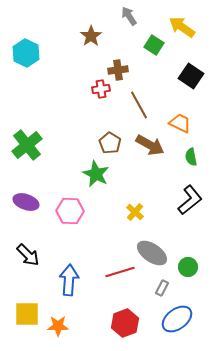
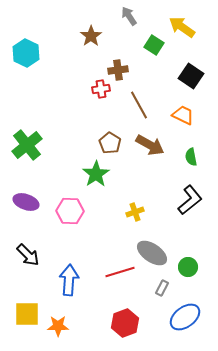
orange trapezoid: moved 3 px right, 8 px up
green star: rotated 12 degrees clockwise
yellow cross: rotated 30 degrees clockwise
blue ellipse: moved 8 px right, 2 px up
